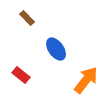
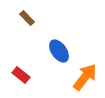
blue ellipse: moved 3 px right, 2 px down
orange arrow: moved 1 px left, 3 px up
